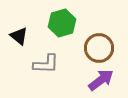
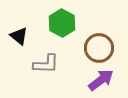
green hexagon: rotated 16 degrees counterclockwise
